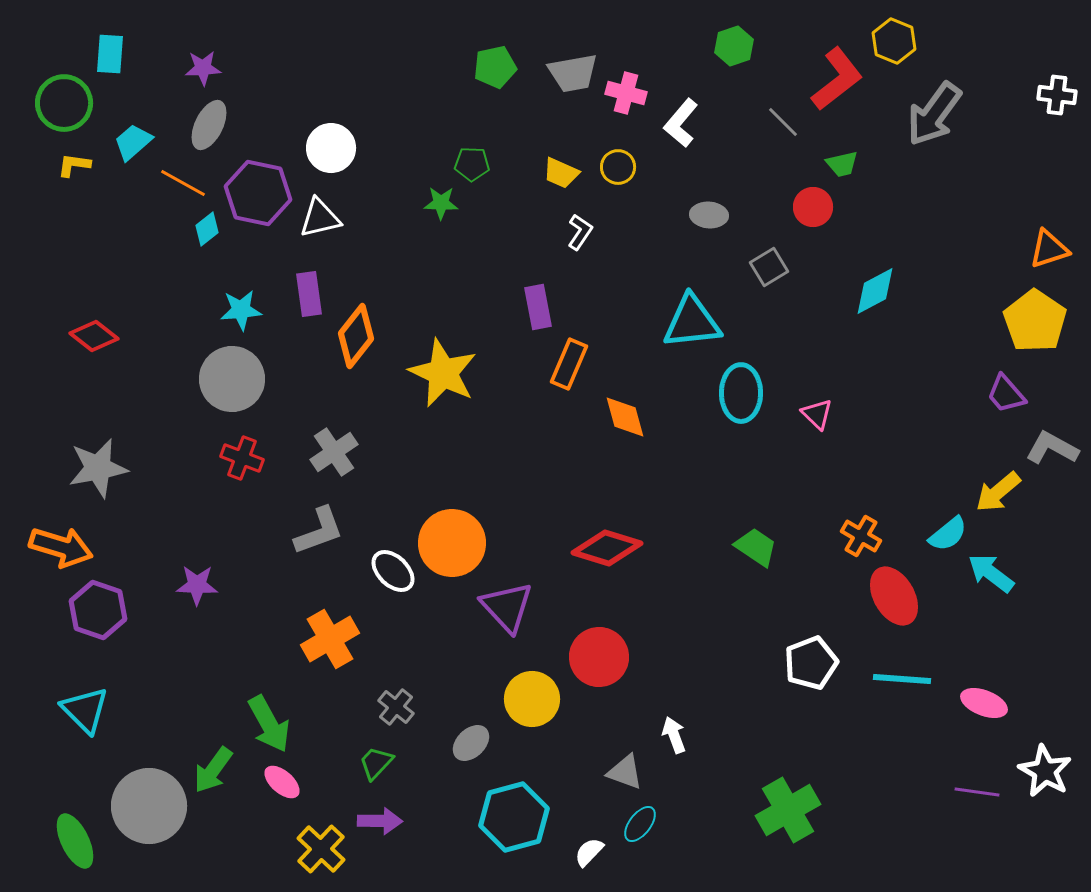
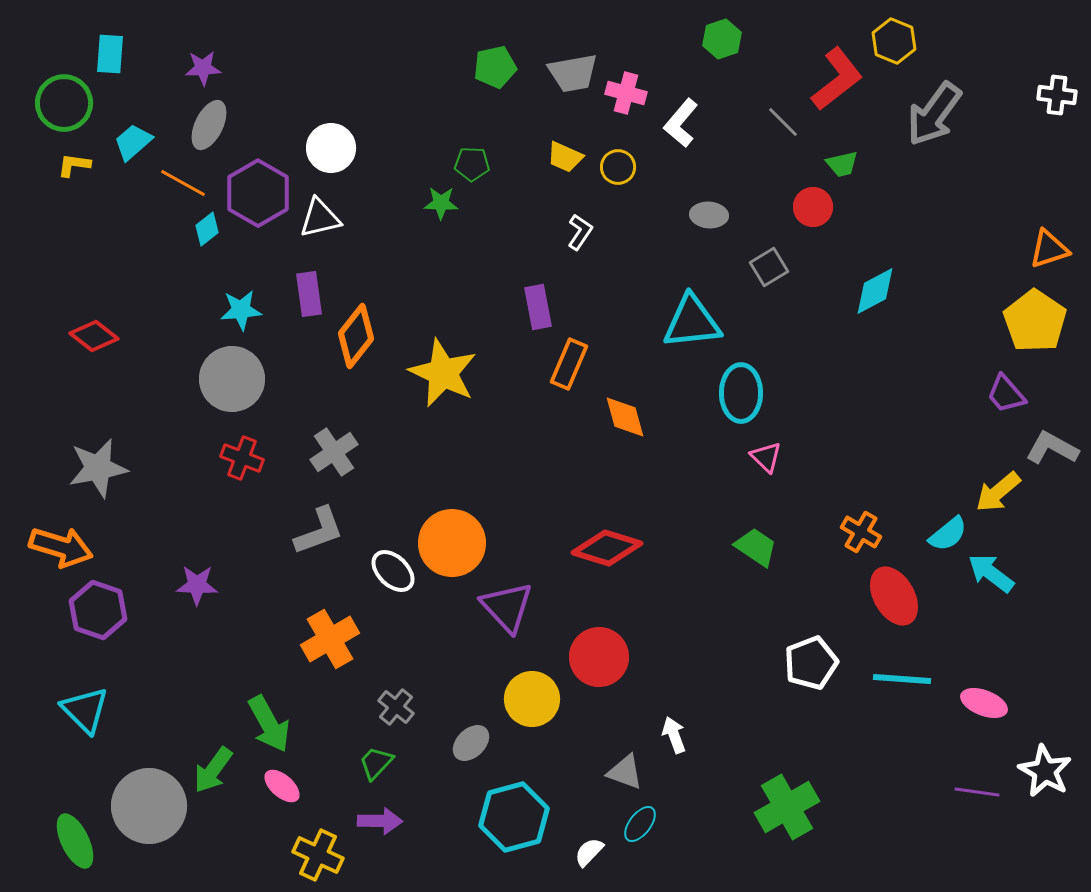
green hexagon at (734, 46): moved 12 px left, 7 px up
yellow trapezoid at (561, 173): moved 4 px right, 16 px up
purple hexagon at (258, 193): rotated 18 degrees clockwise
pink triangle at (817, 414): moved 51 px left, 43 px down
orange cross at (861, 536): moved 4 px up
pink ellipse at (282, 782): moved 4 px down
green cross at (788, 810): moved 1 px left, 3 px up
yellow cross at (321, 849): moved 3 px left, 6 px down; rotated 18 degrees counterclockwise
